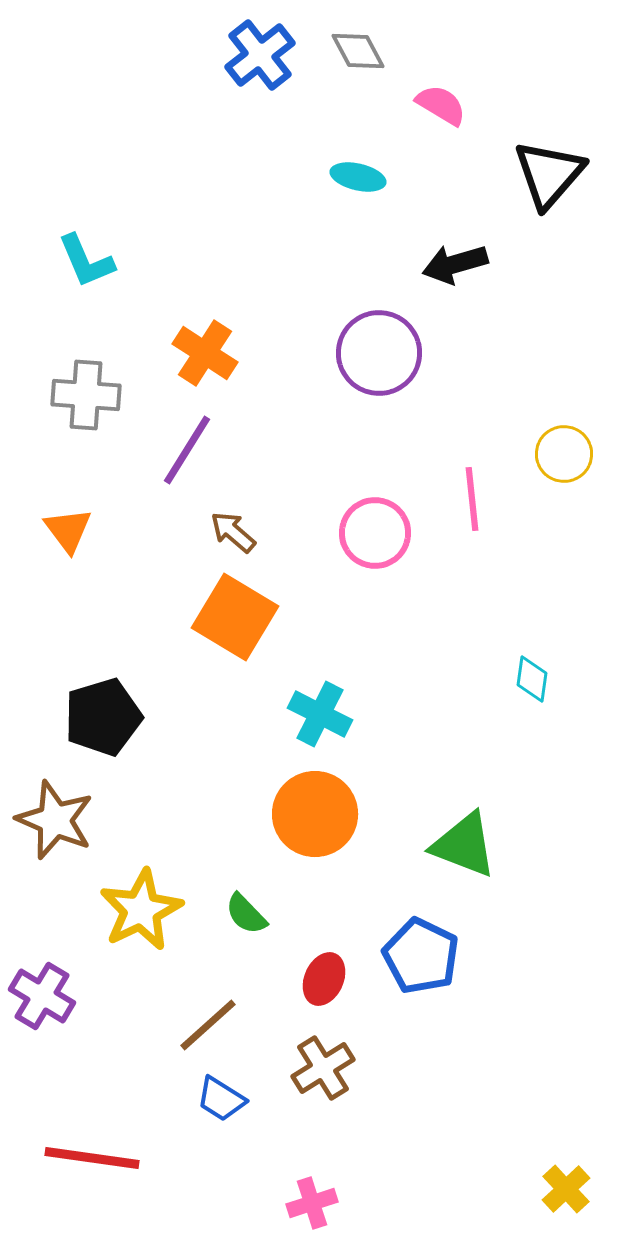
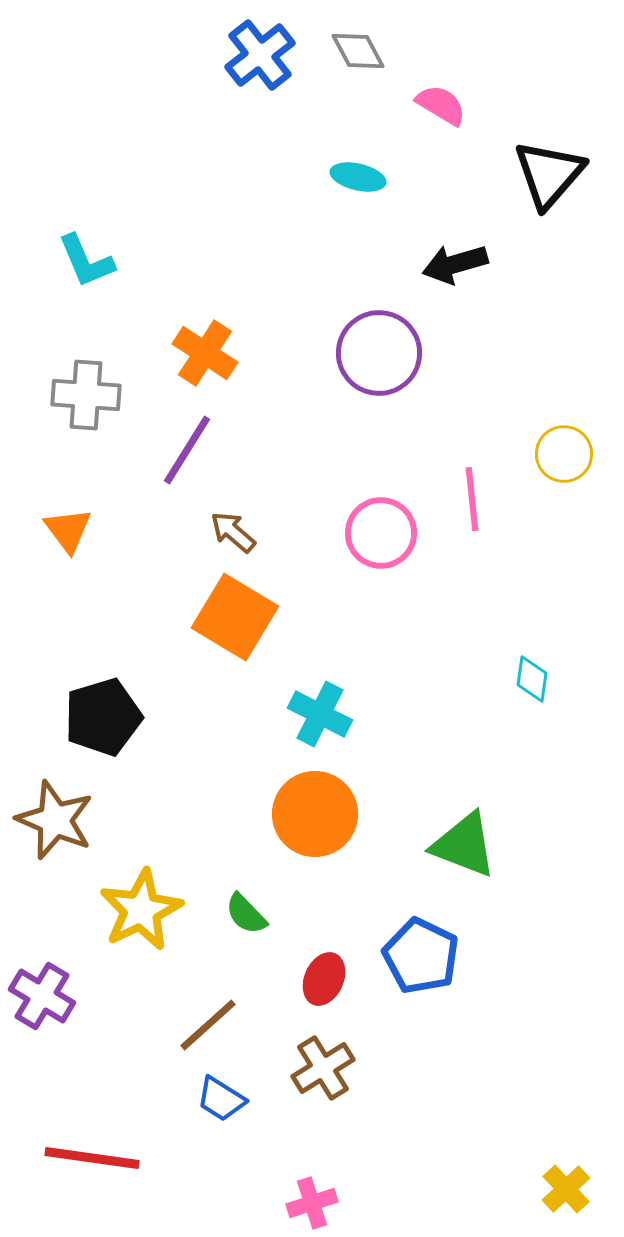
pink circle: moved 6 px right
